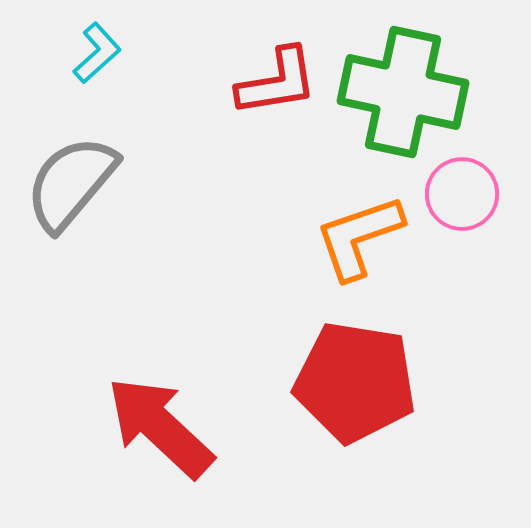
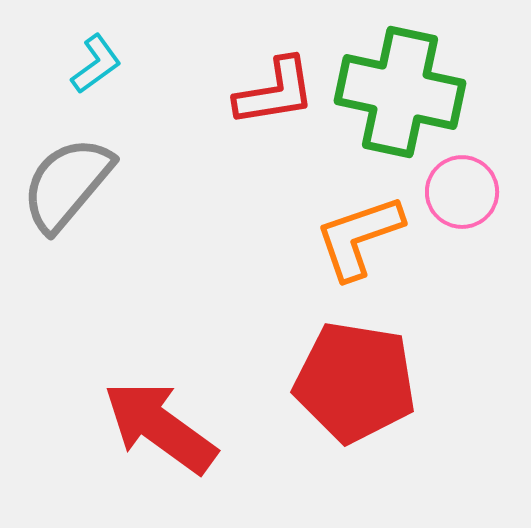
cyan L-shape: moved 1 px left, 11 px down; rotated 6 degrees clockwise
red L-shape: moved 2 px left, 10 px down
green cross: moved 3 px left
gray semicircle: moved 4 px left, 1 px down
pink circle: moved 2 px up
red arrow: rotated 7 degrees counterclockwise
